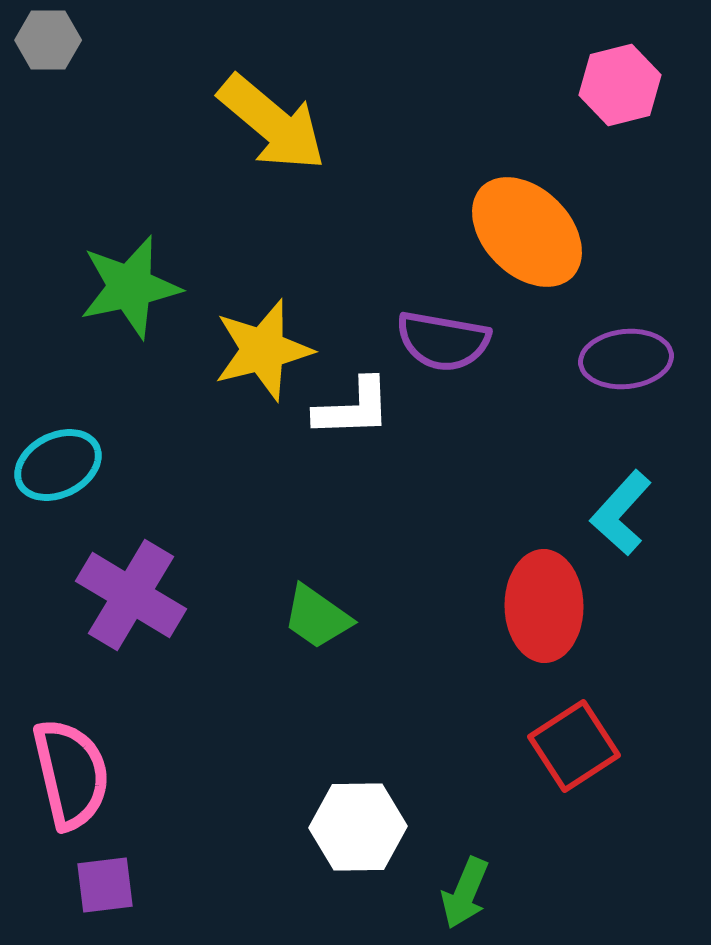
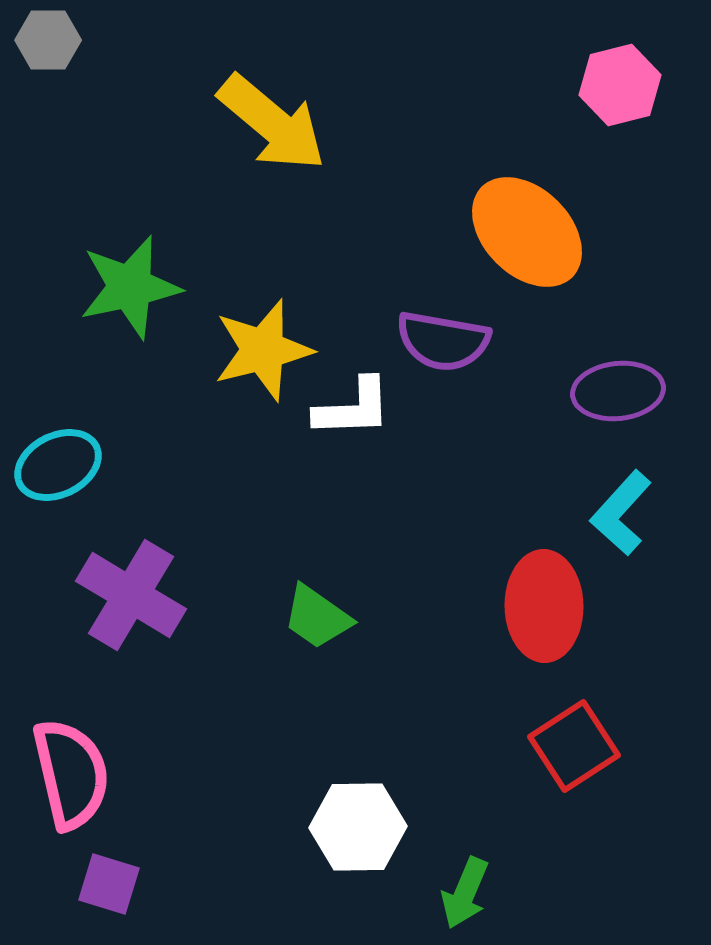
purple ellipse: moved 8 px left, 32 px down
purple square: moved 4 px right, 1 px up; rotated 24 degrees clockwise
